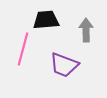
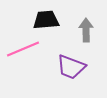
pink line: rotated 52 degrees clockwise
purple trapezoid: moved 7 px right, 2 px down
